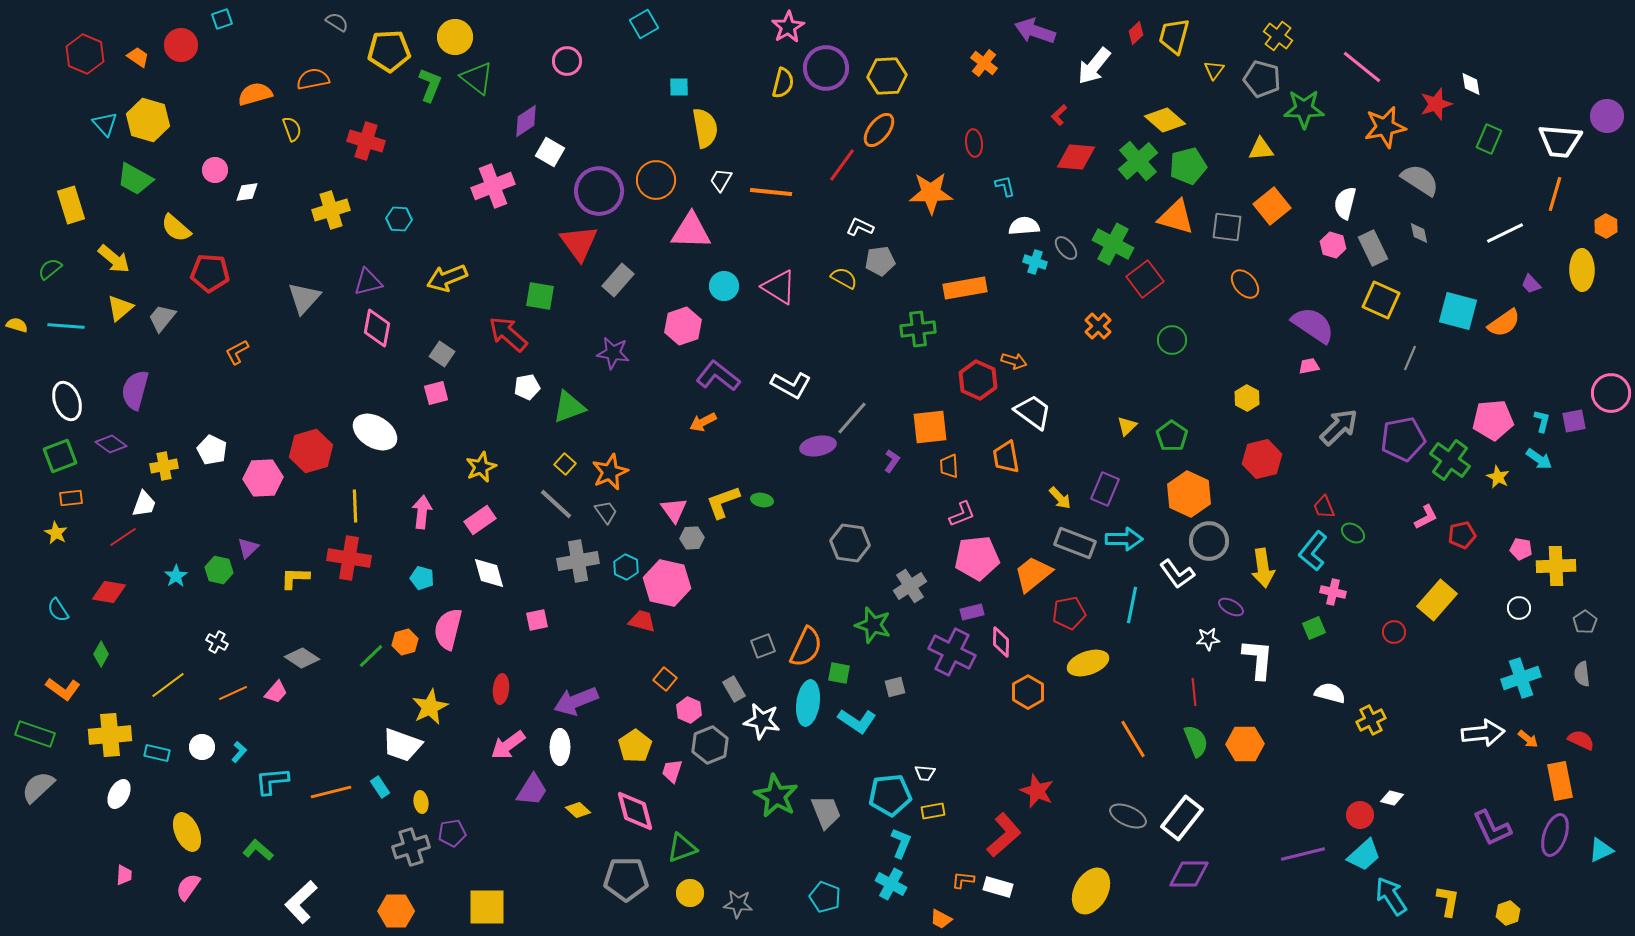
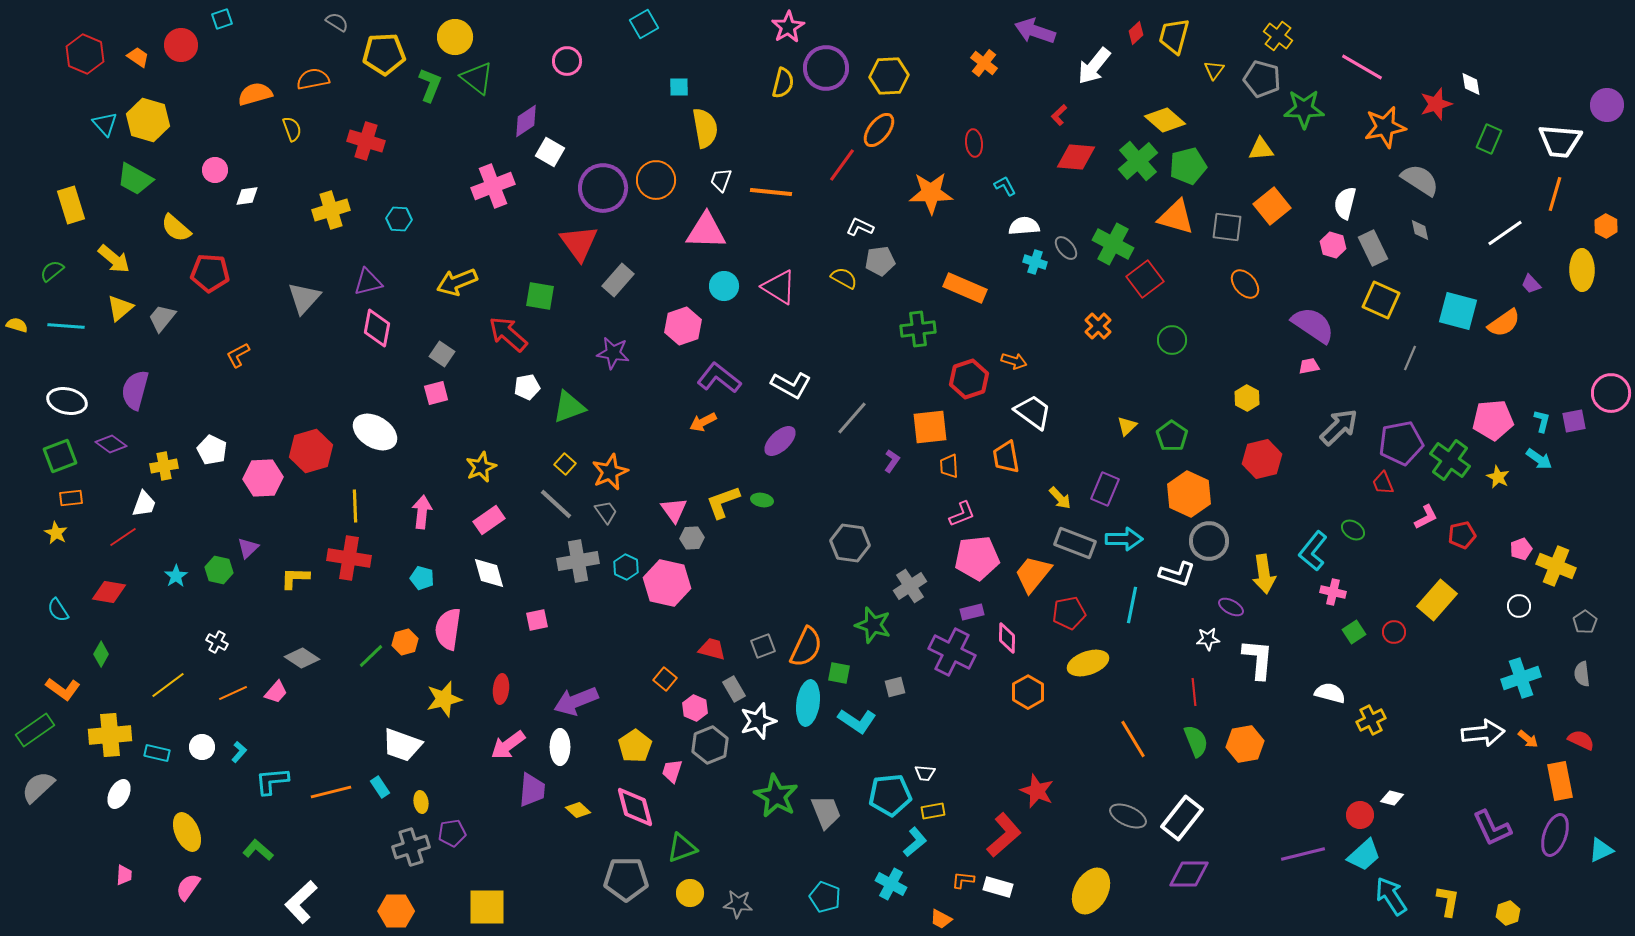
yellow pentagon at (389, 51): moved 5 px left, 3 px down
pink line at (1362, 67): rotated 9 degrees counterclockwise
yellow hexagon at (887, 76): moved 2 px right
purple circle at (1607, 116): moved 11 px up
white trapezoid at (721, 180): rotated 10 degrees counterclockwise
cyan L-shape at (1005, 186): rotated 15 degrees counterclockwise
purple circle at (599, 191): moved 4 px right, 3 px up
white diamond at (247, 192): moved 4 px down
pink triangle at (691, 231): moved 15 px right
gray diamond at (1419, 233): moved 1 px right, 3 px up
white line at (1505, 233): rotated 9 degrees counterclockwise
green semicircle at (50, 269): moved 2 px right, 2 px down
yellow arrow at (447, 278): moved 10 px right, 4 px down
orange rectangle at (965, 288): rotated 33 degrees clockwise
orange L-shape at (237, 352): moved 1 px right, 3 px down
purple L-shape at (718, 376): moved 1 px right, 2 px down
red hexagon at (978, 380): moved 9 px left, 1 px up; rotated 18 degrees clockwise
white ellipse at (67, 401): rotated 57 degrees counterclockwise
purple pentagon at (1403, 439): moved 2 px left, 4 px down
purple ellipse at (818, 446): moved 38 px left, 5 px up; rotated 32 degrees counterclockwise
red trapezoid at (1324, 507): moved 59 px right, 24 px up
pink rectangle at (480, 520): moved 9 px right
green ellipse at (1353, 533): moved 3 px up
pink pentagon at (1521, 549): rotated 30 degrees counterclockwise
yellow cross at (1556, 566): rotated 24 degrees clockwise
yellow arrow at (1263, 568): moved 1 px right, 6 px down
orange trapezoid at (1033, 574): rotated 12 degrees counterclockwise
white L-shape at (1177, 574): rotated 36 degrees counterclockwise
white circle at (1519, 608): moved 2 px up
red trapezoid at (642, 621): moved 70 px right, 28 px down
green square at (1314, 628): moved 40 px right, 4 px down; rotated 10 degrees counterclockwise
pink semicircle at (448, 629): rotated 6 degrees counterclockwise
pink diamond at (1001, 642): moved 6 px right, 4 px up
yellow star at (430, 707): moved 14 px right, 8 px up; rotated 12 degrees clockwise
pink hexagon at (689, 710): moved 6 px right, 2 px up
white star at (762, 721): moved 4 px left; rotated 27 degrees counterclockwise
green rectangle at (35, 734): moved 4 px up; rotated 54 degrees counterclockwise
orange hexagon at (1245, 744): rotated 9 degrees counterclockwise
purple trapezoid at (532, 790): rotated 27 degrees counterclockwise
pink diamond at (635, 811): moved 4 px up
cyan L-shape at (901, 843): moved 14 px right, 1 px up; rotated 28 degrees clockwise
